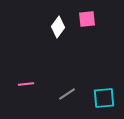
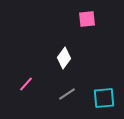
white diamond: moved 6 px right, 31 px down
pink line: rotated 42 degrees counterclockwise
